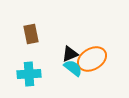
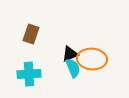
brown rectangle: rotated 30 degrees clockwise
orange ellipse: rotated 36 degrees clockwise
cyan semicircle: rotated 30 degrees clockwise
